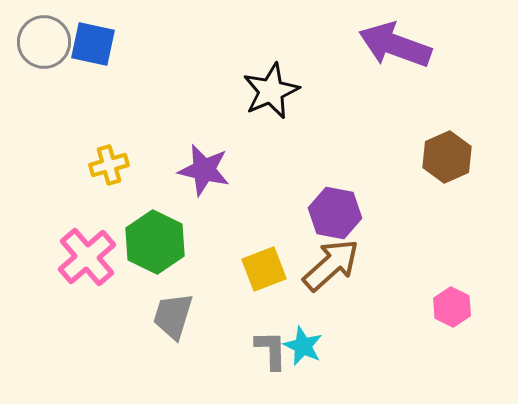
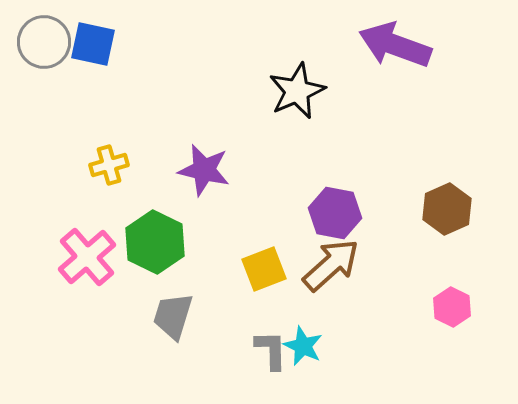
black star: moved 26 px right
brown hexagon: moved 52 px down
